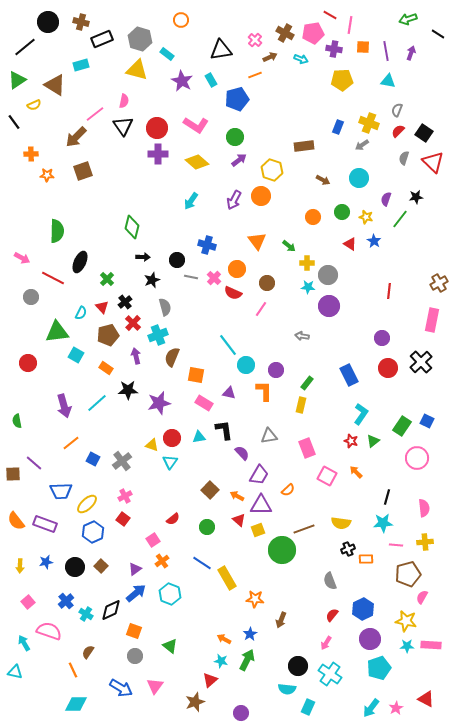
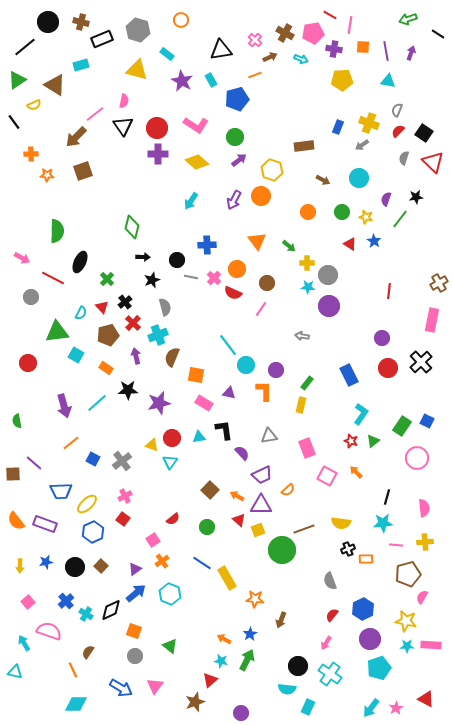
gray hexagon at (140, 39): moved 2 px left, 9 px up
orange circle at (313, 217): moved 5 px left, 5 px up
blue cross at (207, 245): rotated 18 degrees counterclockwise
purple trapezoid at (259, 475): moved 3 px right; rotated 35 degrees clockwise
